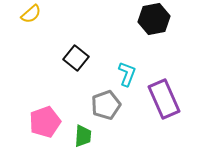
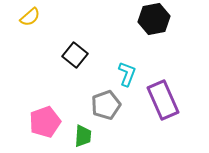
yellow semicircle: moved 1 px left, 3 px down
black square: moved 1 px left, 3 px up
purple rectangle: moved 1 px left, 1 px down
